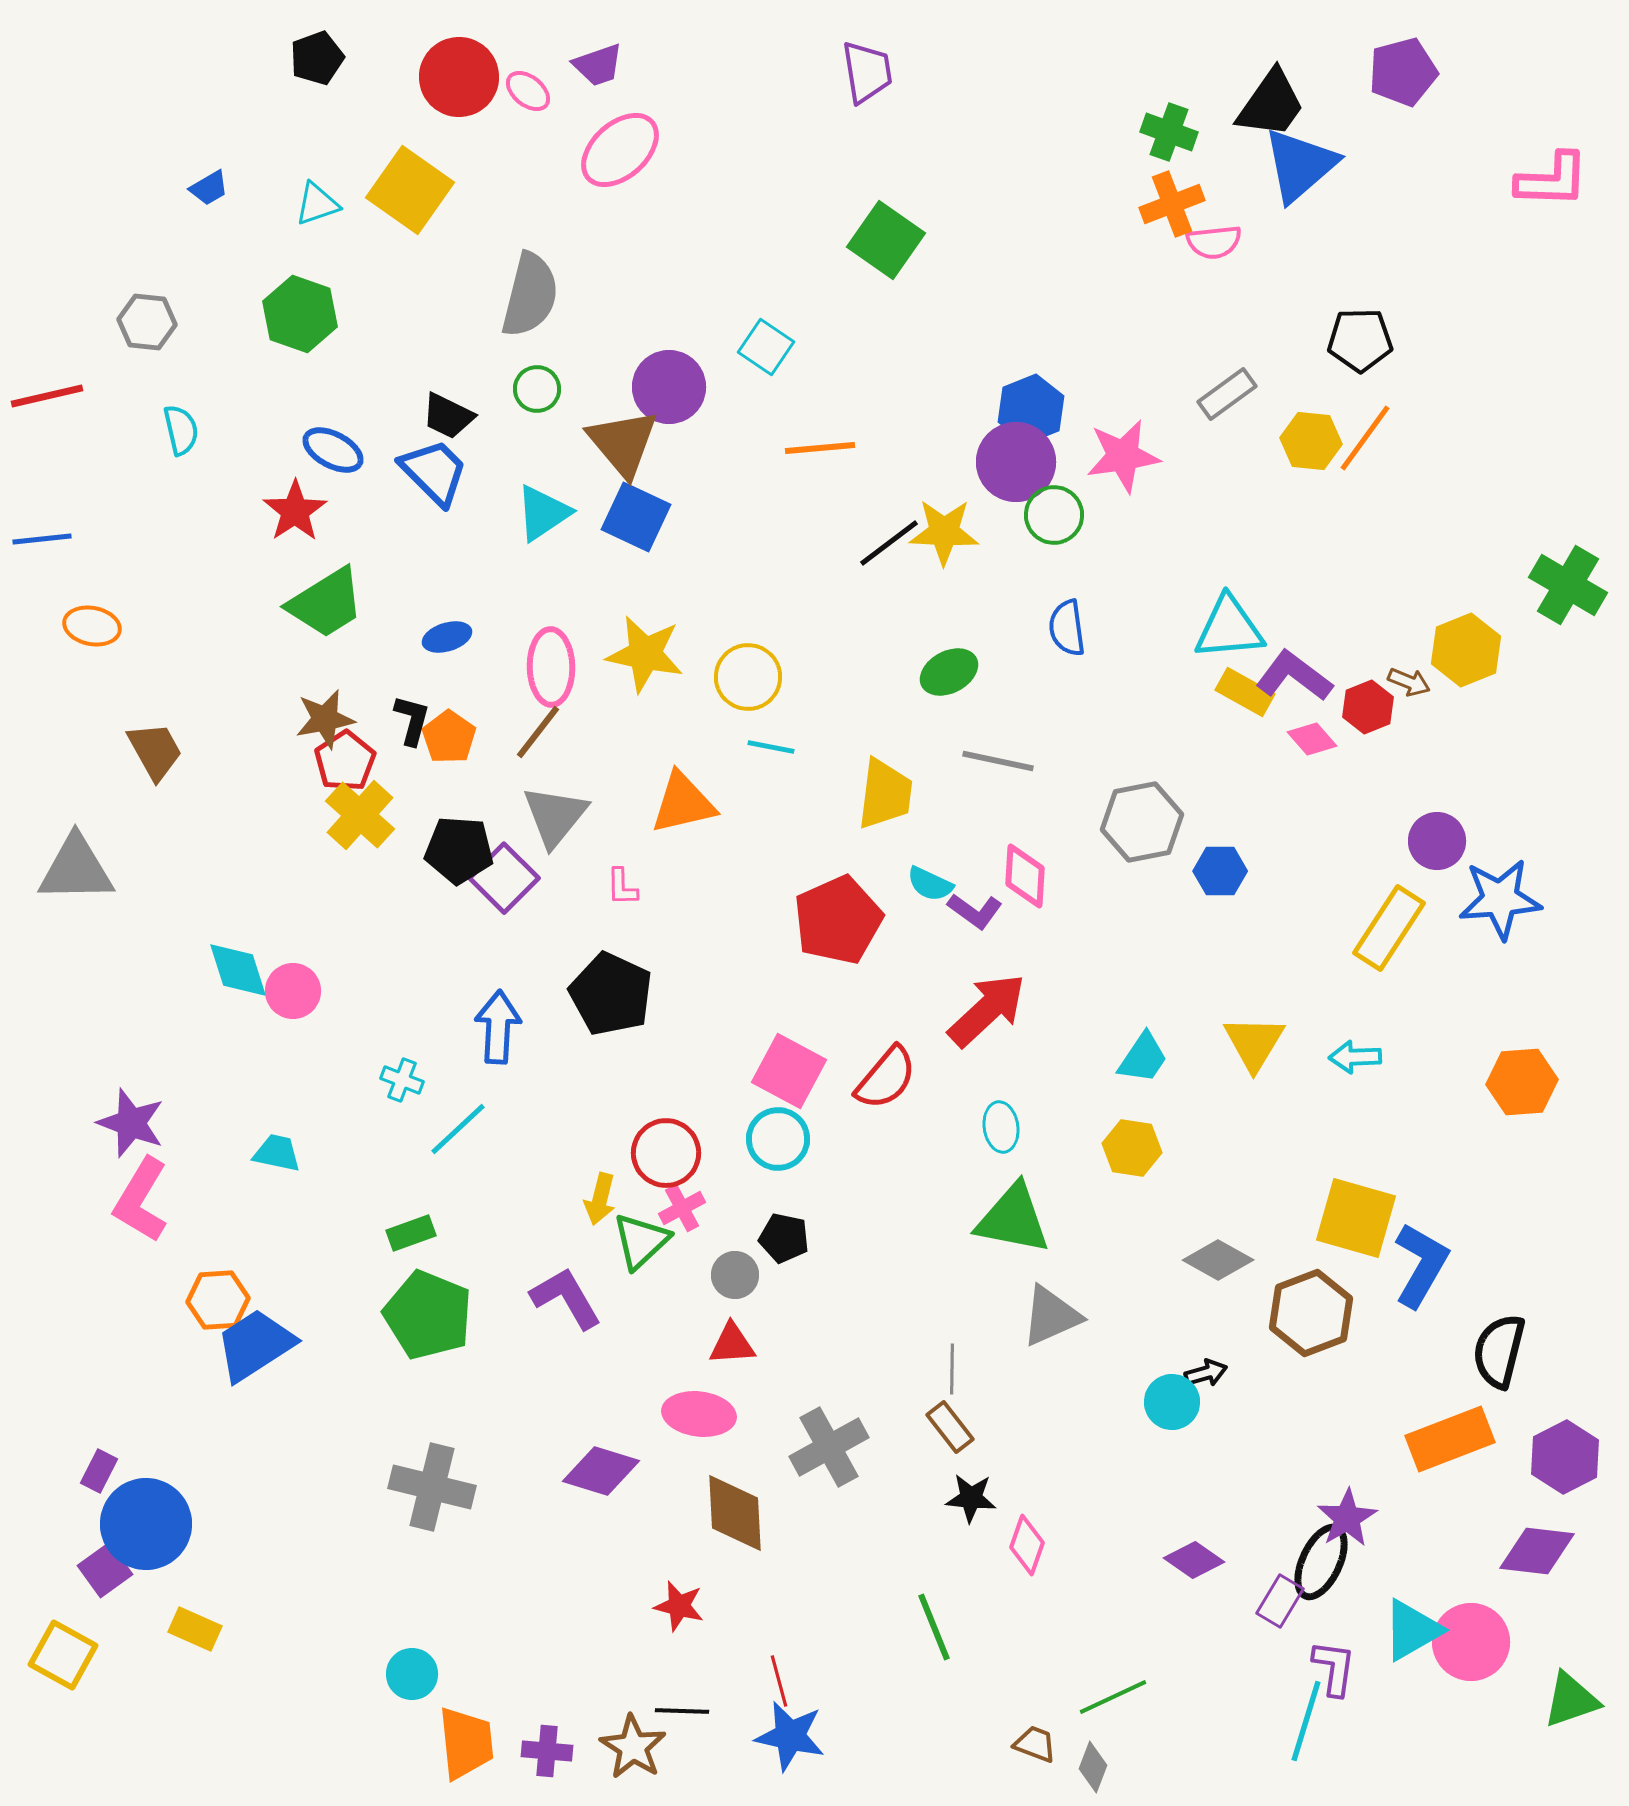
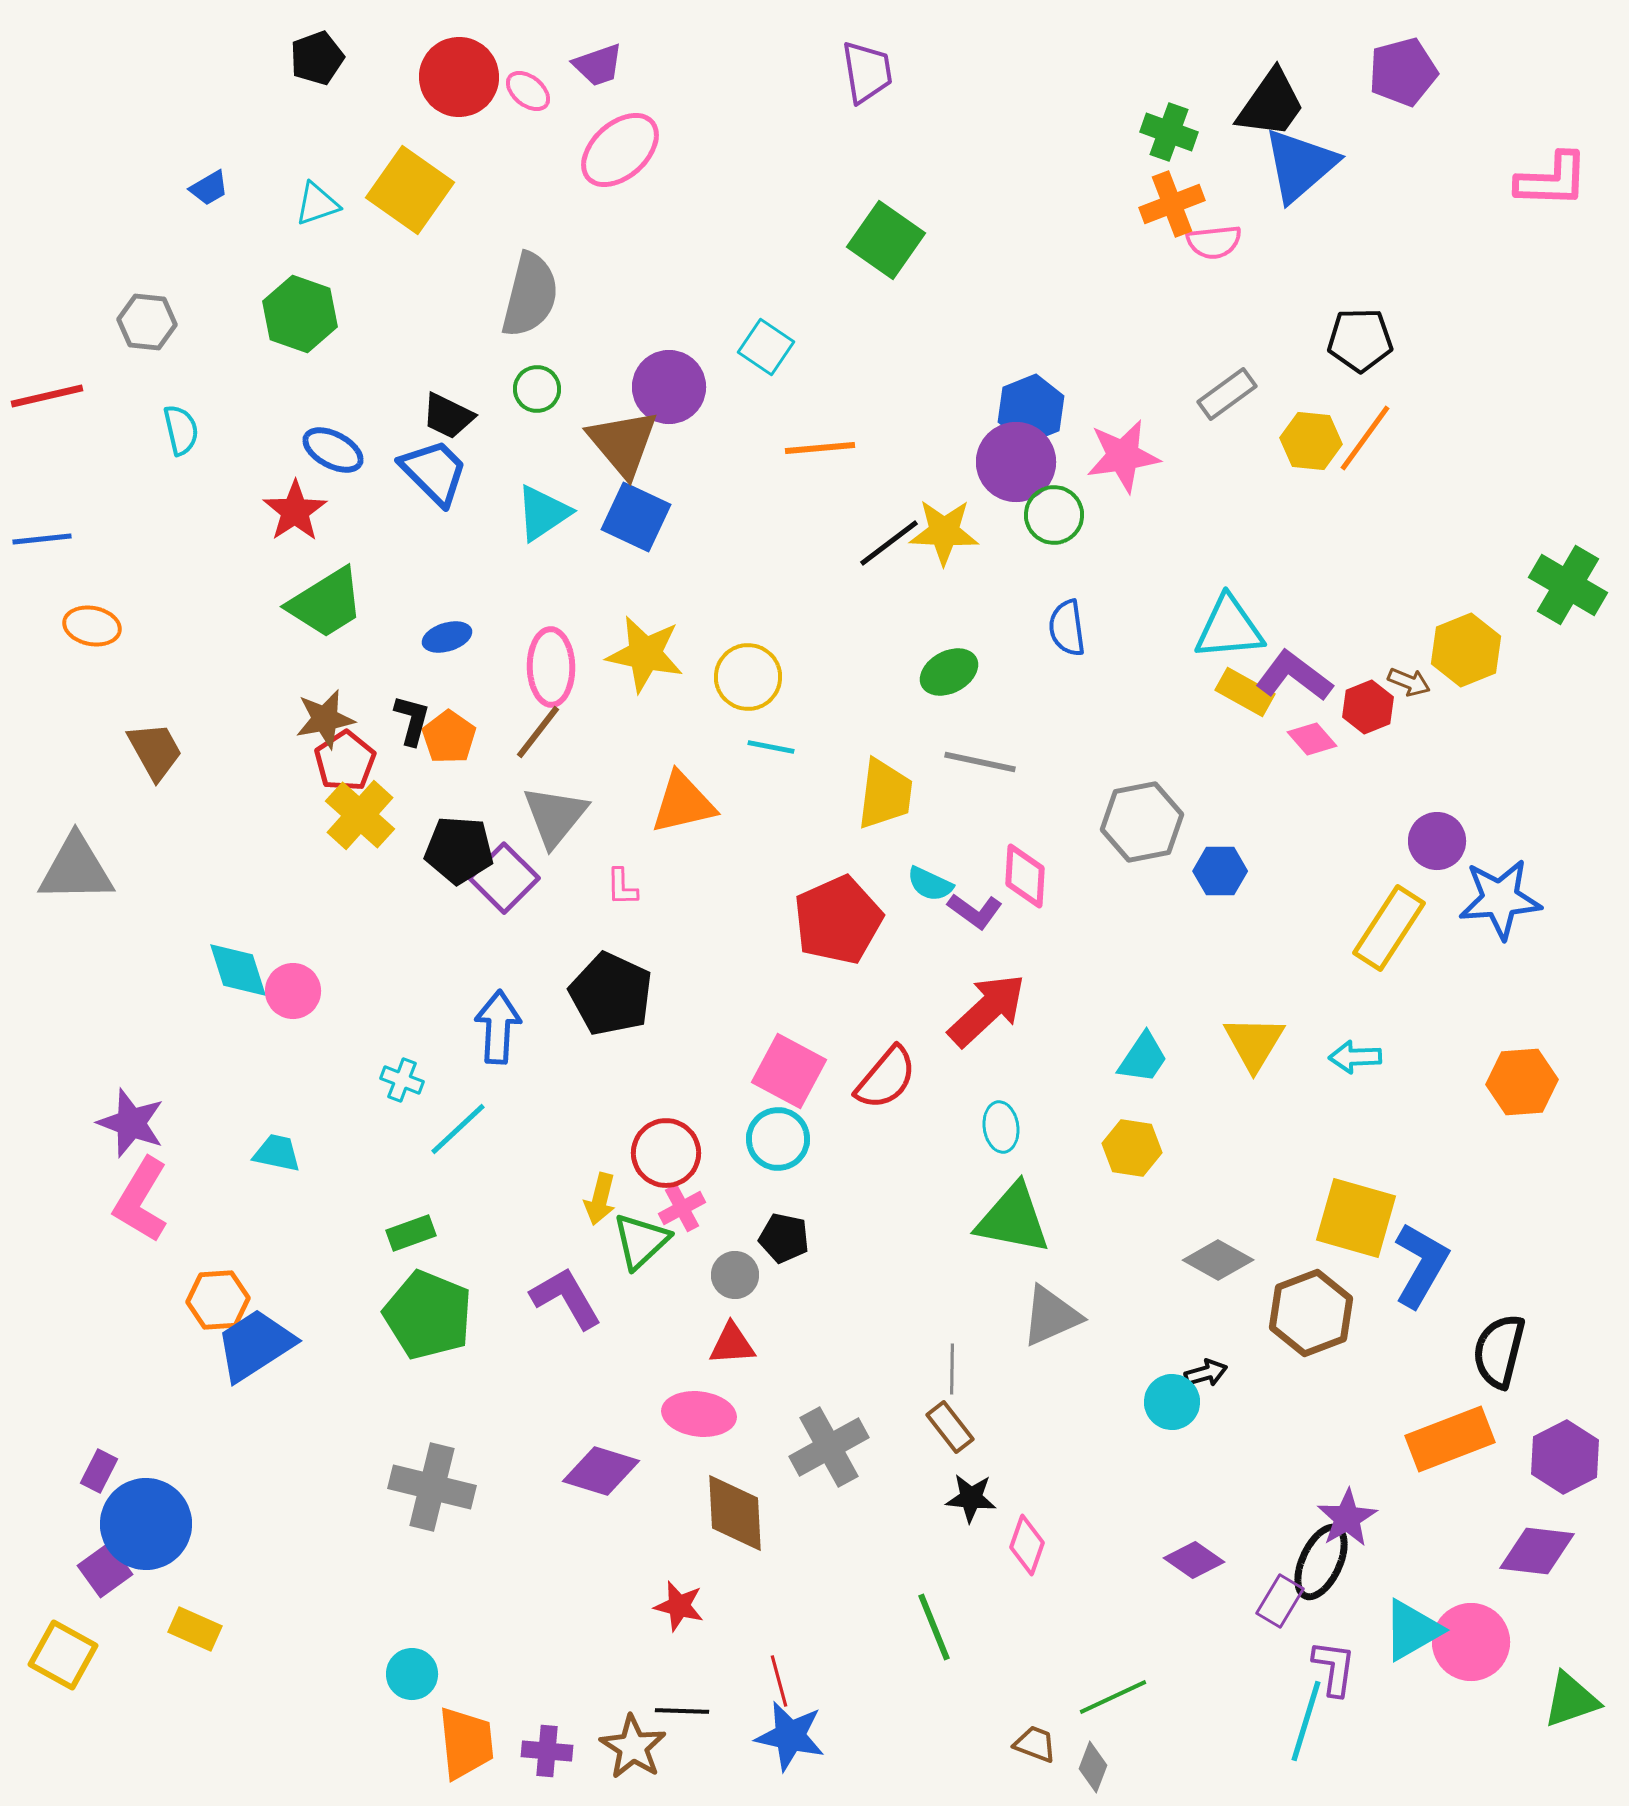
gray line at (998, 761): moved 18 px left, 1 px down
